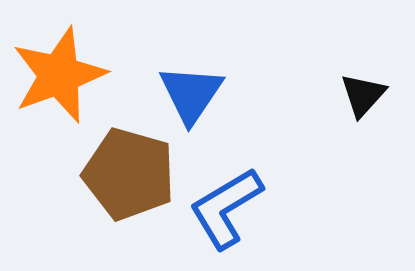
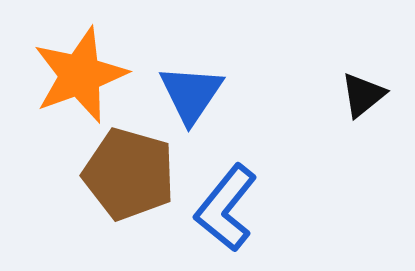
orange star: moved 21 px right
black triangle: rotated 9 degrees clockwise
blue L-shape: rotated 20 degrees counterclockwise
